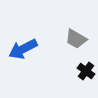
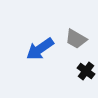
blue arrow: moved 17 px right; rotated 8 degrees counterclockwise
